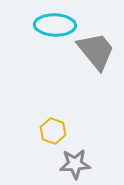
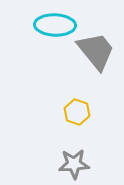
yellow hexagon: moved 24 px right, 19 px up
gray star: moved 1 px left
